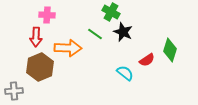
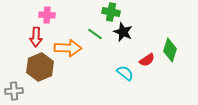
green cross: rotated 18 degrees counterclockwise
